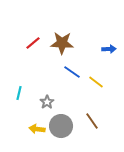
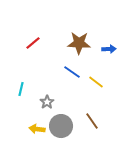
brown star: moved 17 px right
cyan line: moved 2 px right, 4 px up
